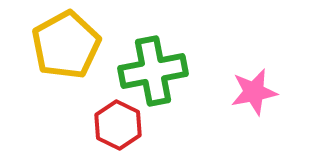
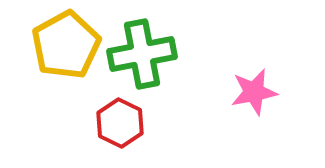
green cross: moved 11 px left, 17 px up
red hexagon: moved 2 px right, 2 px up
